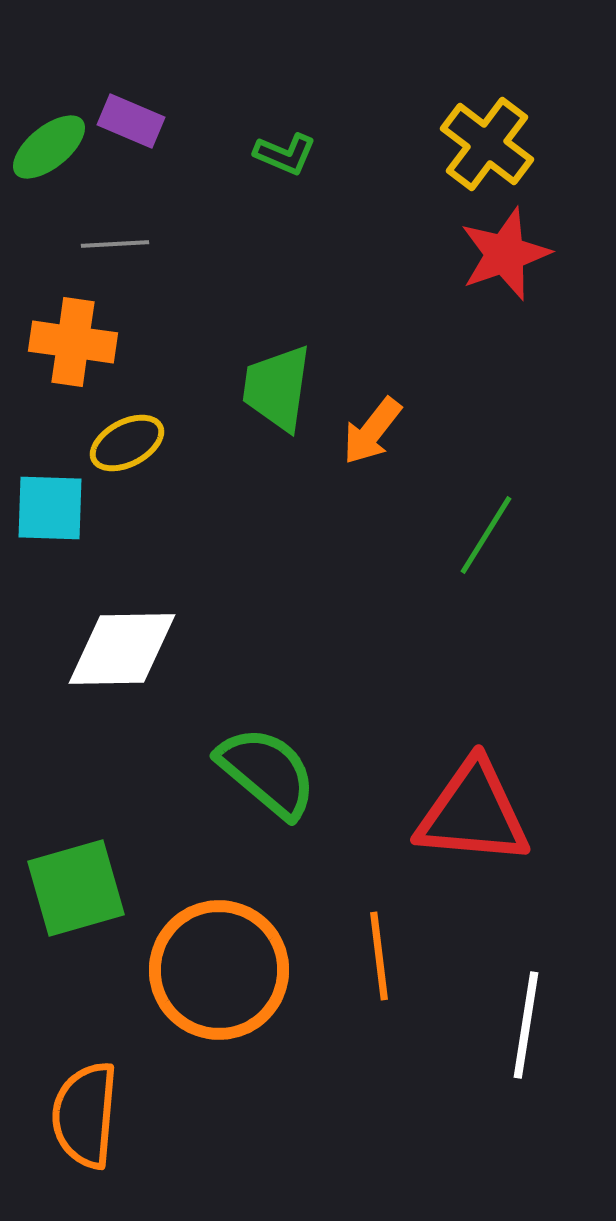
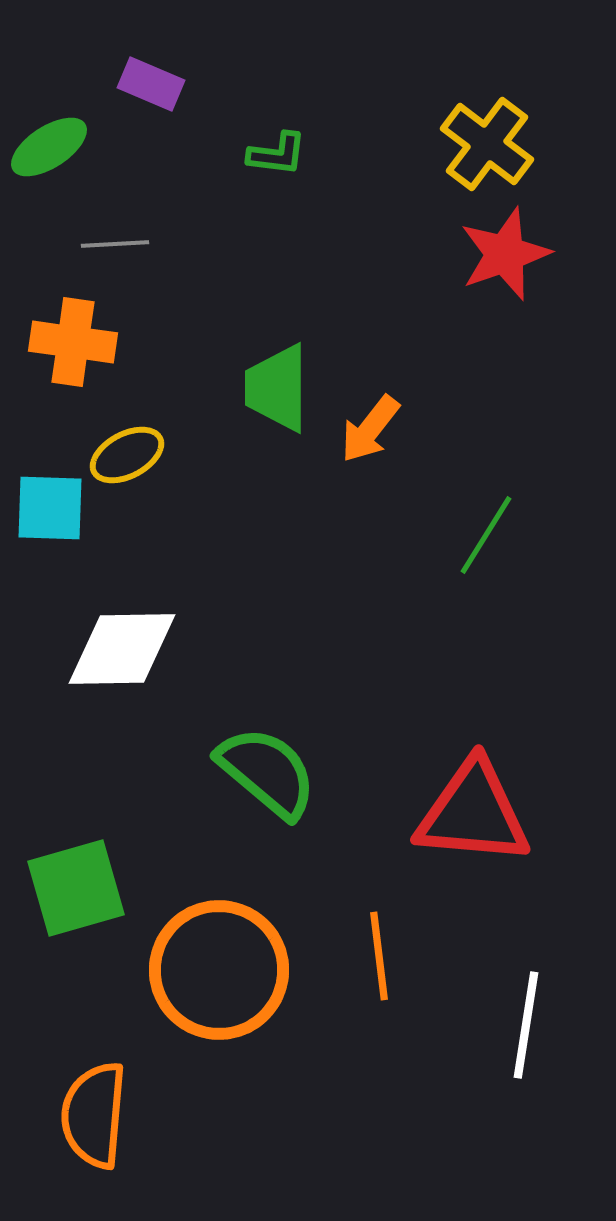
purple rectangle: moved 20 px right, 37 px up
green ellipse: rotated 6 degrees clockwise
green L-shape: moved 8 px left; rotated 16 degrees counterclockwise
green trapezoid: rotated 8 degrees counterclockwise
orange arrow: moved 2 px left, 2 px up
yellow ellipse: moved 12 px down
orange semicircle: moved 9 px right
